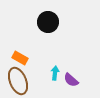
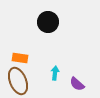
orange rectangle: rotated 21 degrees counterclockwise
purple semicircle: moved 6 px right, 4 px down
